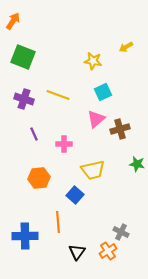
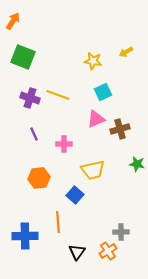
yellow arrow: moved 5 px down
purple cross: moved 6 px right, 1 px up
pink triangle: rotated 18 degrees clockwise
gray cross: rotated 28 degrees counterclockwise
